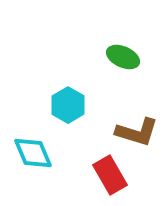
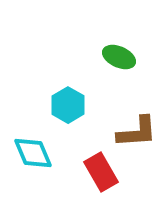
green ellipse: moved 4 px left
brown L-shape: rotated 21 degrees counterclockwise
red rectangle: moved 9 px left, 3 px up
